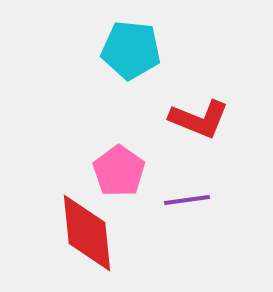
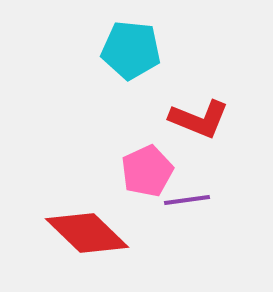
pink pentagon: moved 28 px right; rotated 12 degrees clockwise
red diamond: rotated 40 degrees counterclockwise
